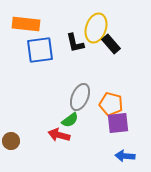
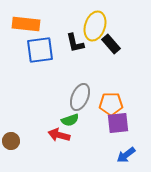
yellow ellipse: moved 1 px left, 2 px up
orange pentagon: rotated 15 degrees counterclockwise
green semicircle: rotated 18 degrees clockwise
blue arrow: moved 1 px right, 1 px up; rotated 42 degrees counterclockwise
